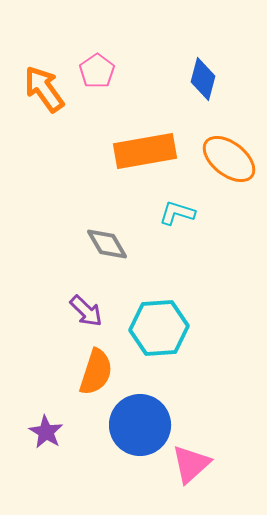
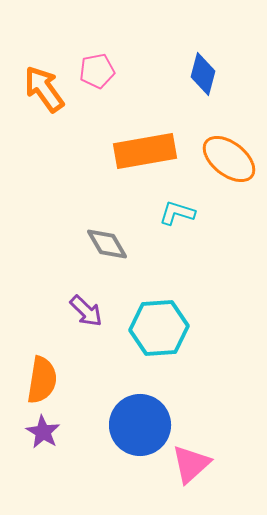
pink pentagon: rotated 24 degrees clockwise
blue diamond: moved 5 px up
orange semicircle: moved 54 px left, 8 px down; rotated 9 degrees counterclockwise
purple star: moved 3 px left
